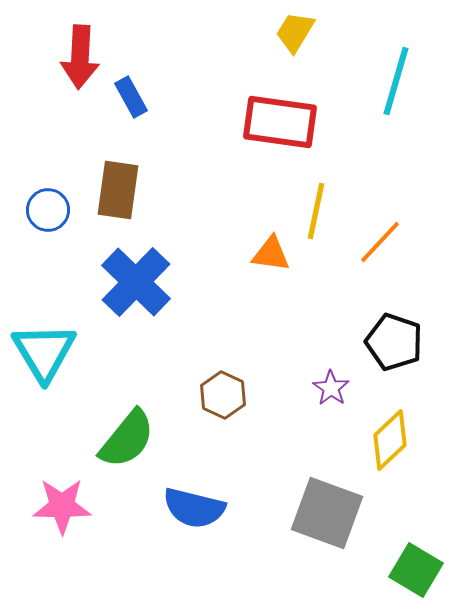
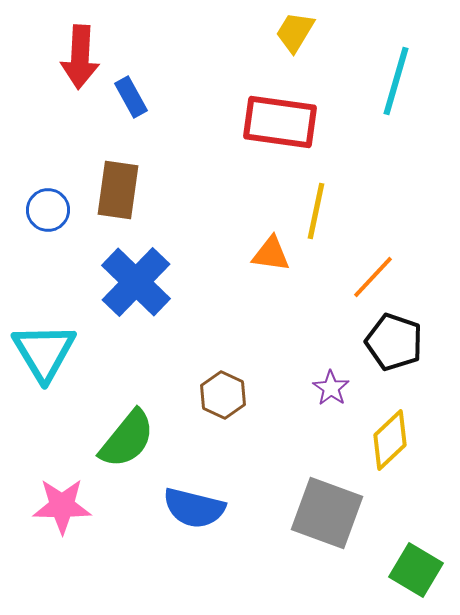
orange line: moved 7 px left, 35 px down
